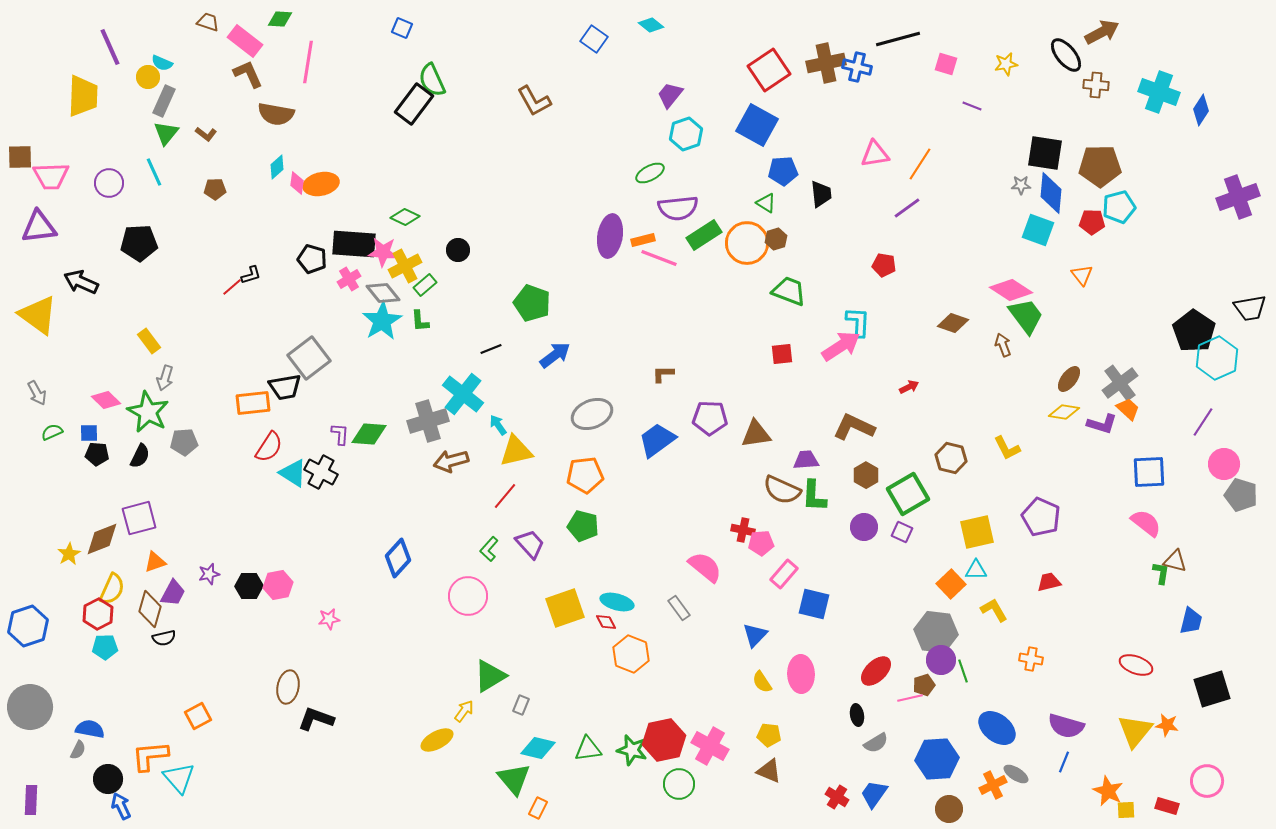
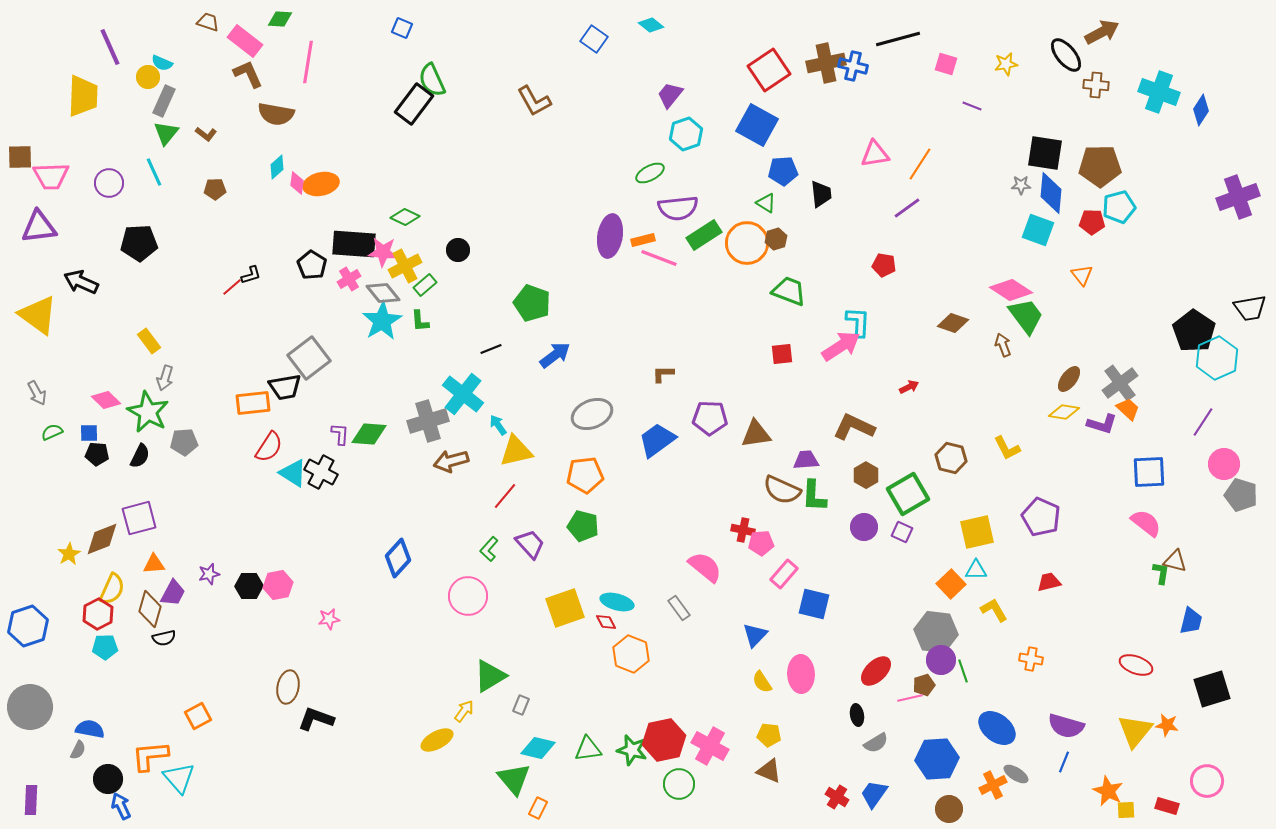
blue cross at (857, 67): moved 4 px left, 1 px up
black pentagon at (312, 259): moved 6 px down; rotated 16 degrees clockwise
orange triangle at (155, 562): moved 1 px left, 2 px down; rotated 15 degrees clockwise
